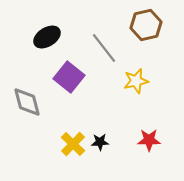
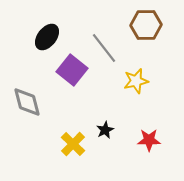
brown hexagon: rotated 12 degrees clockwise
black ellipse: rotated 20 degrees counterclockwise
purple square: moved 3 px right, 7 px up
black star: moved 5 px right, 12 px up; rotated 24 degrees counterclockwise
